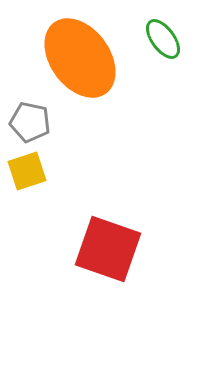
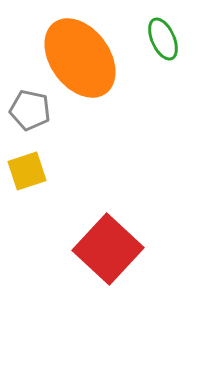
green ellipse: rotated 12 degrees clockwise
gray pentagon: moved 12 px up
red square: rotated 24 degrees clockwise
